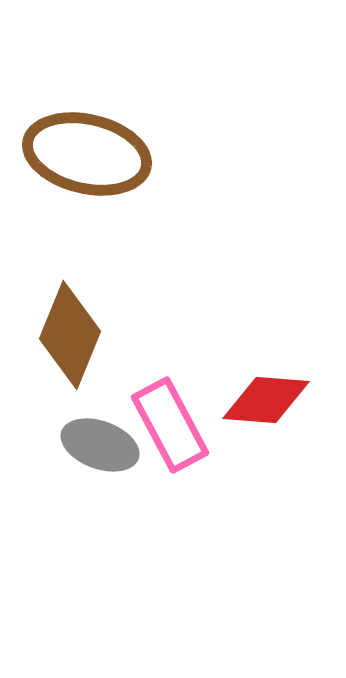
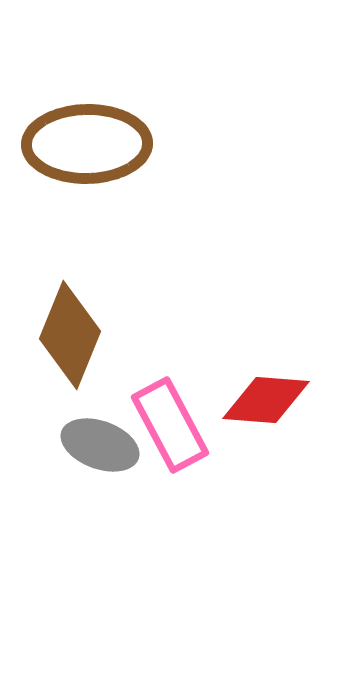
brown ellipse: moved 10 px up; rotated 14 degrees counterclockwise
